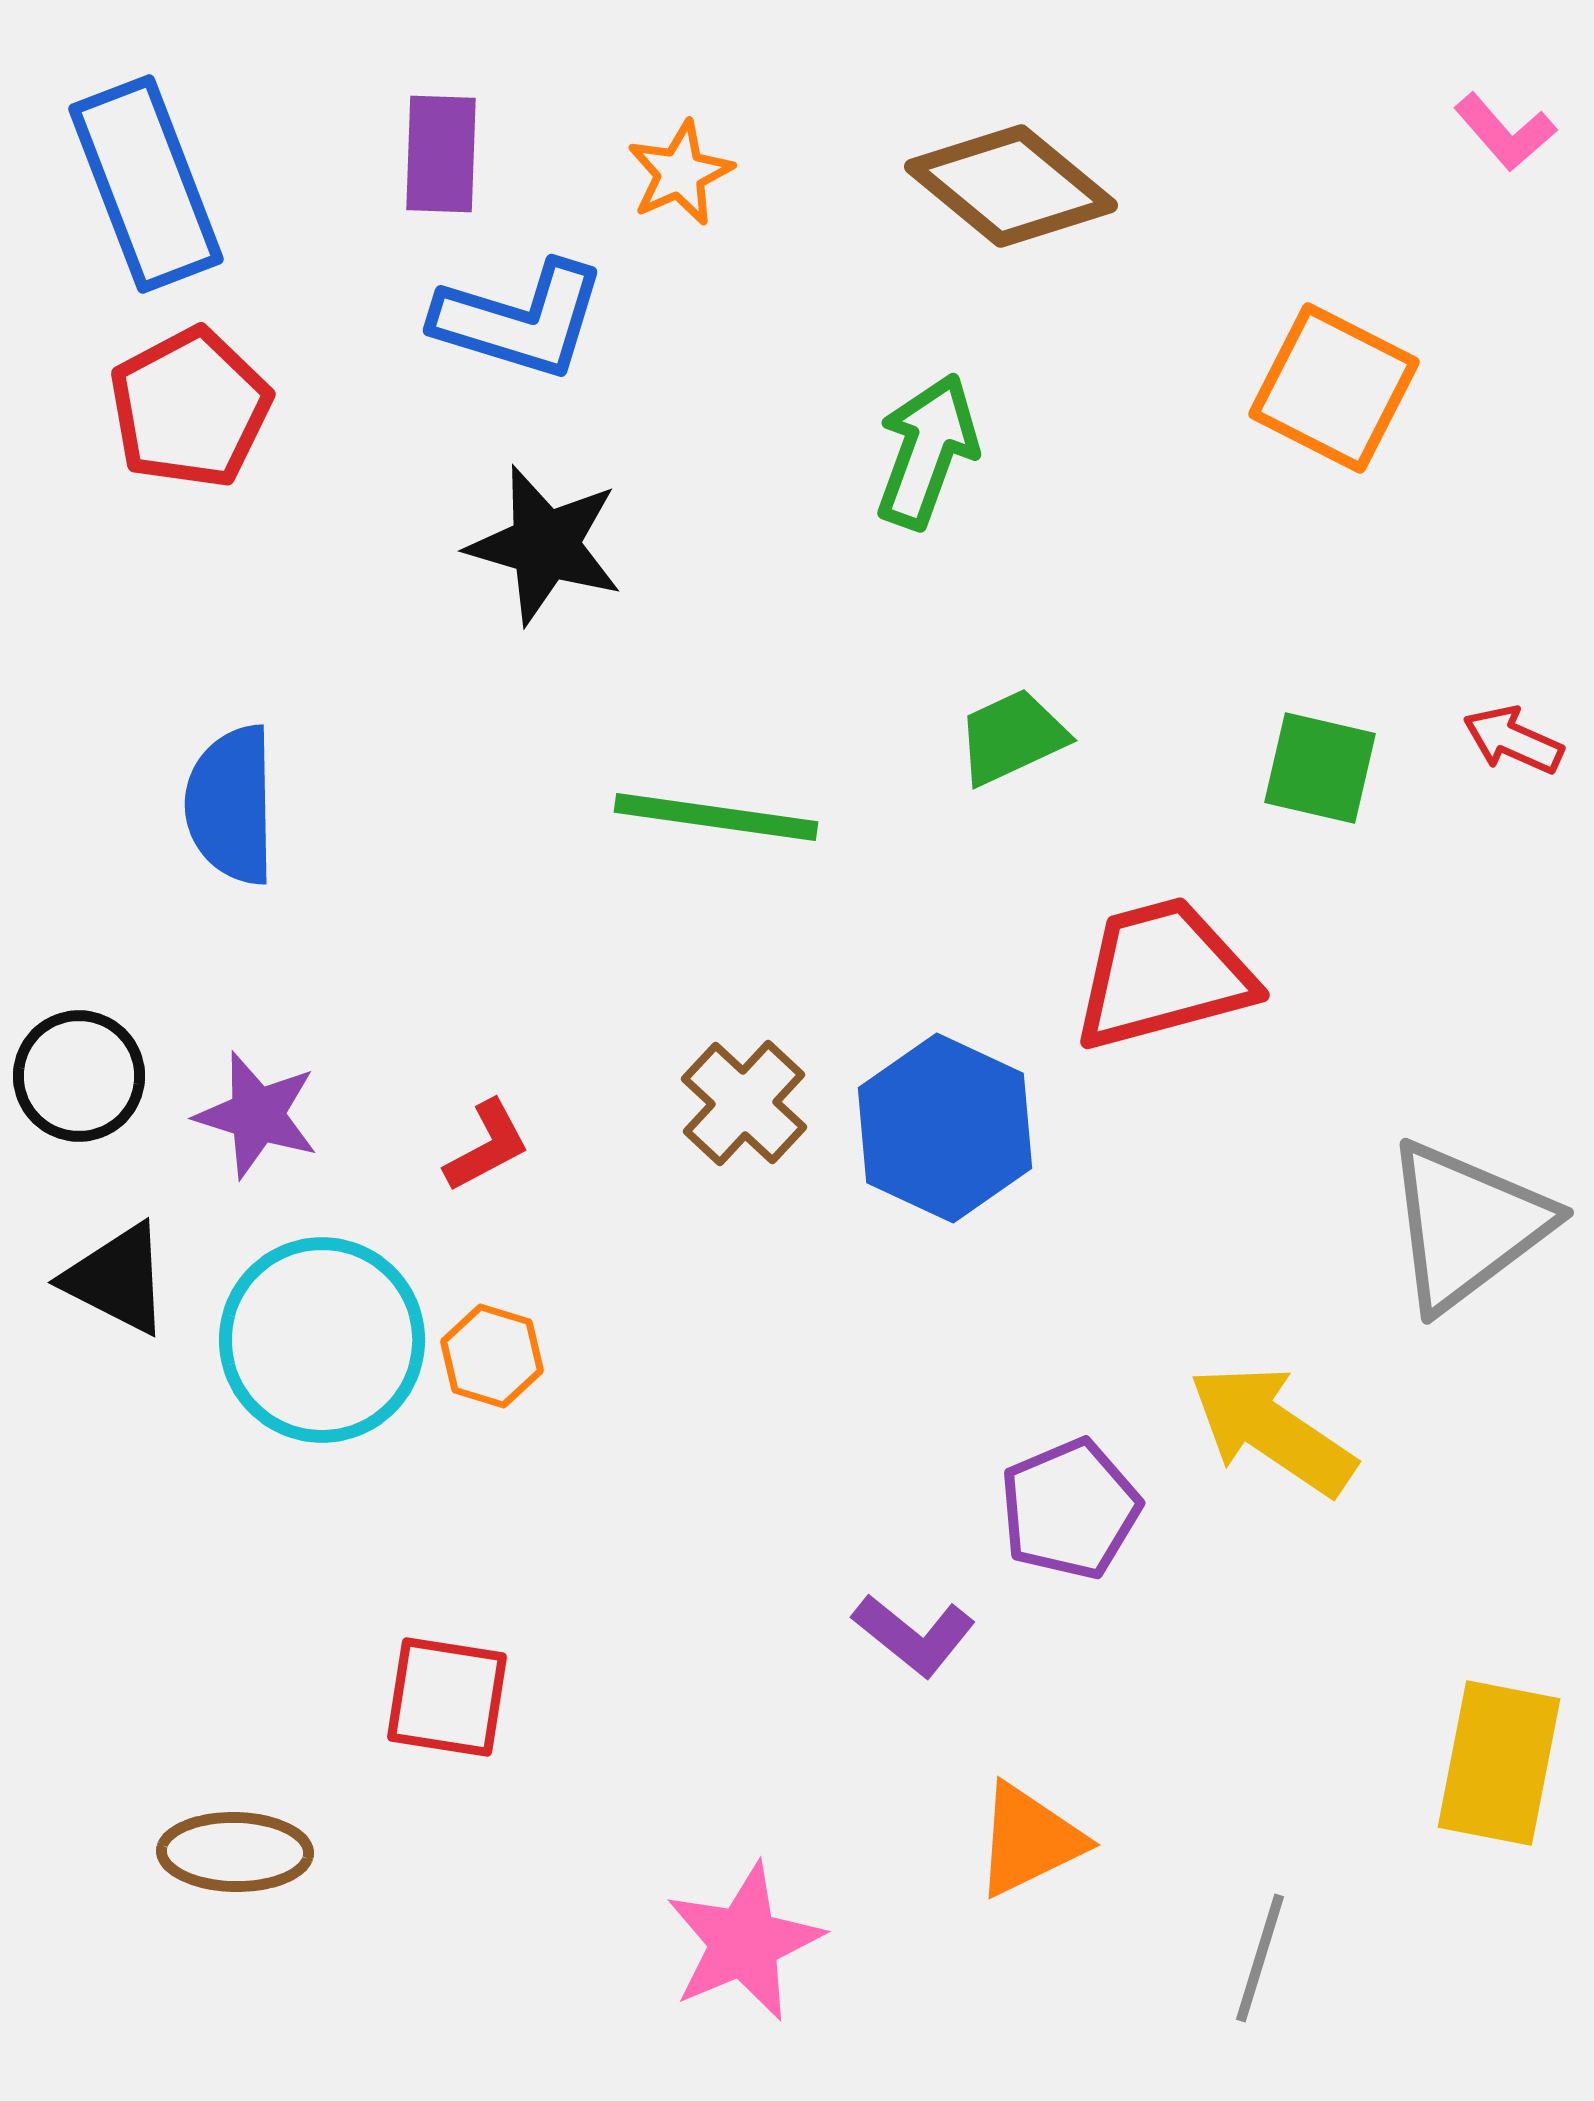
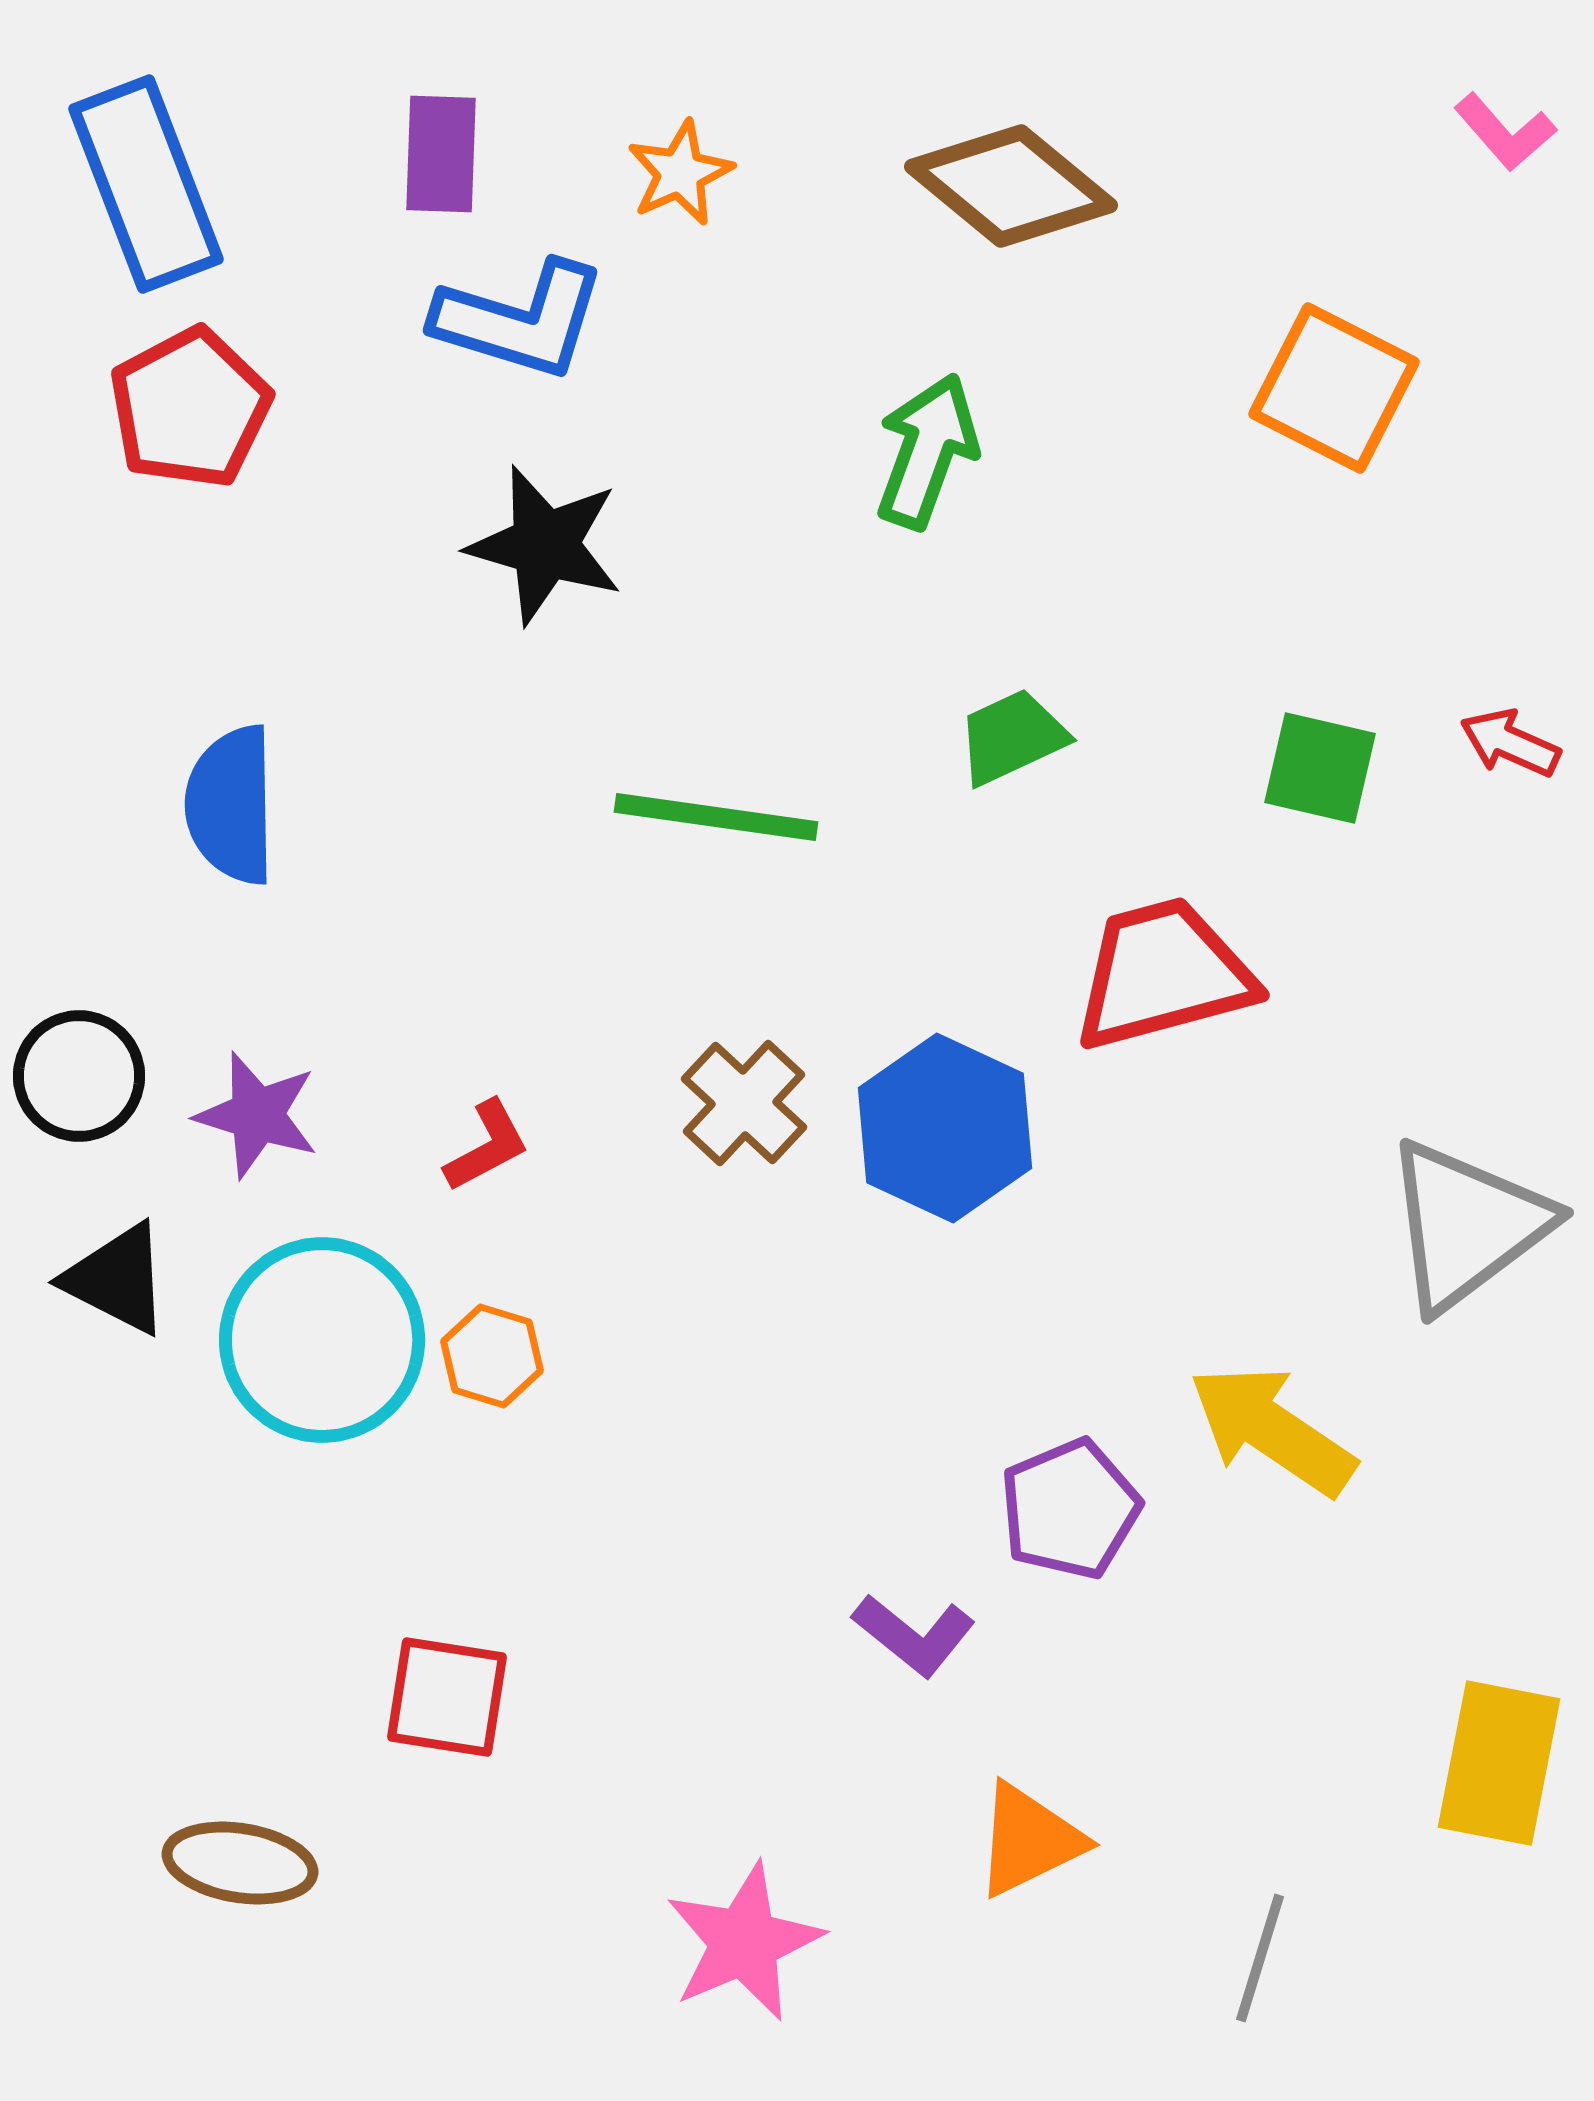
red arrow: moved 3 px left, 3 px down
brown ellipse: moved 5 px right, 11 px down; rotated 8 degrees clockwise
